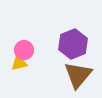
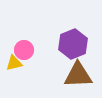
yellow triangle: moved 5 px left
brown triangle: rotated 48 degrees clockwise
